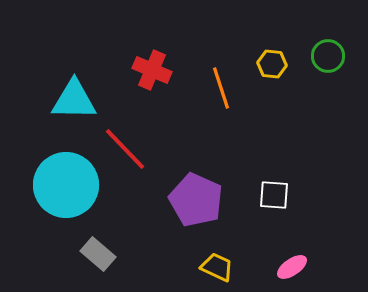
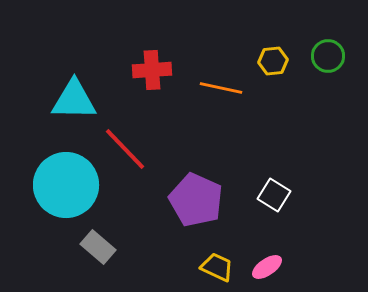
yellow hexagon: moved 1 px right, 3 px up; rotated 12 degrees counterclockwise
red cross: rotated 27 degrees counterclockwise
orange line: rotated 60 degrees counterclockwise
white square: rotated 28 degrees clockwise
gray rectangle: moved 7 px up
pink ellipse: moved 25 px left
